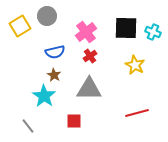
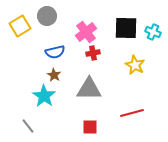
red cross: moved 3 px right, 3 px up; rotated 24 degrees clockwise
red line: moved 5 px left
red square: moved 16 px right, 6 px down
